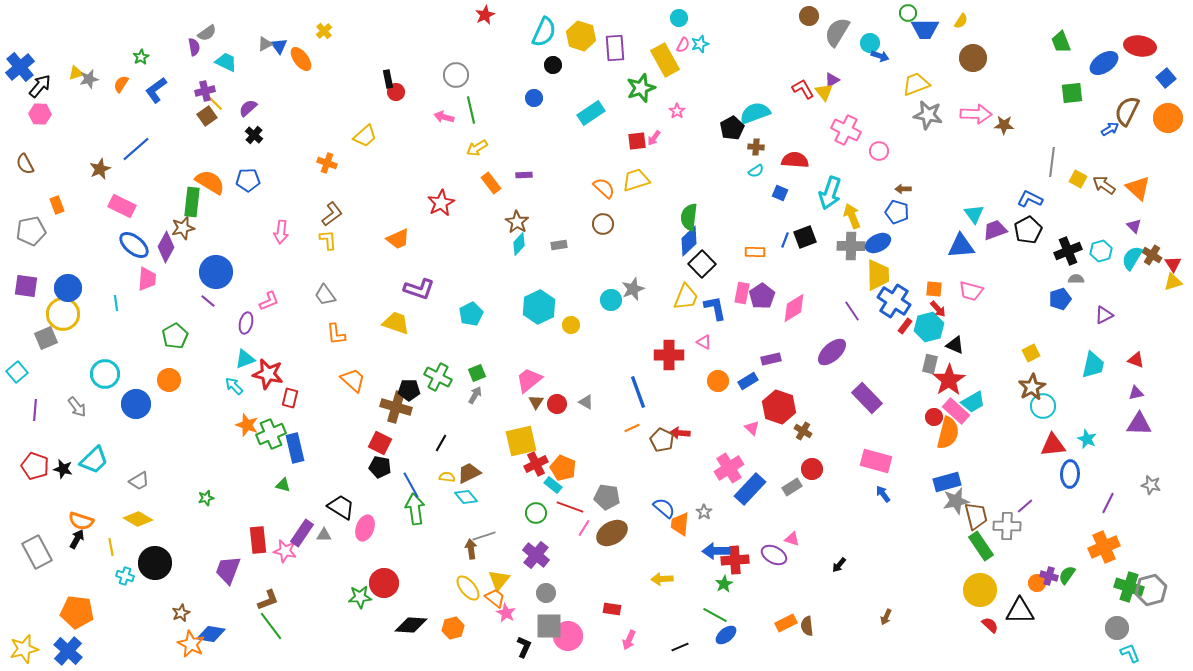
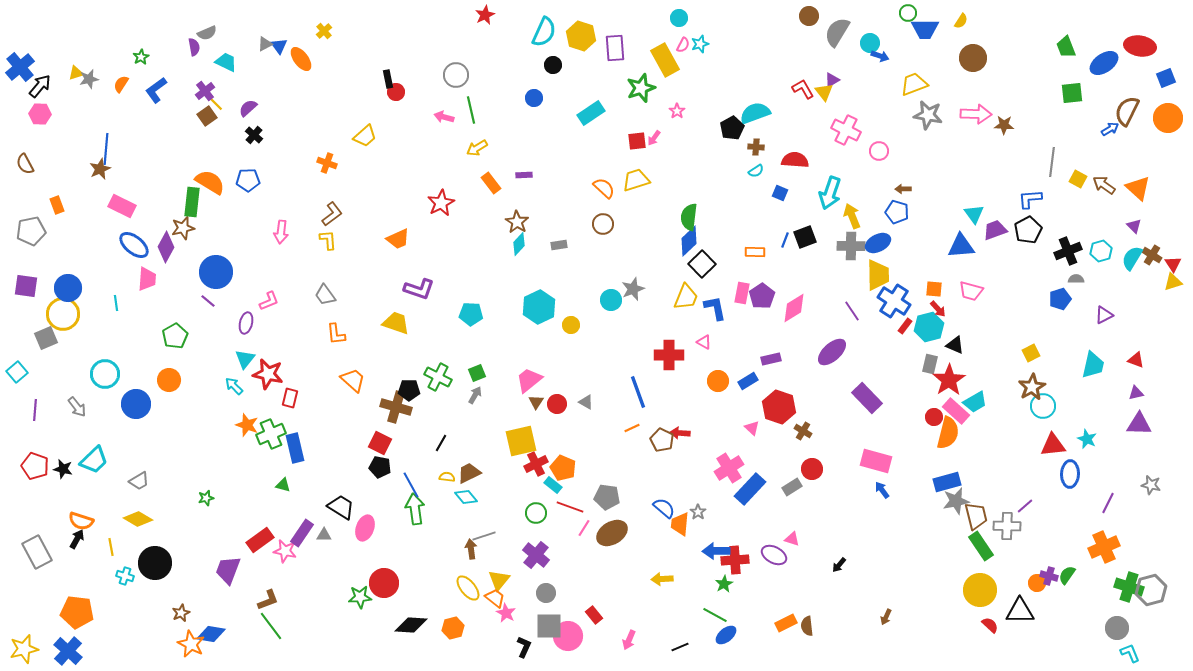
gray semicircle at (207, 33): rotated 12 degrees clockwise
green trapezoid at (1061, 42): moved 5 px right, 5 px down
blue square at (1166, 78): rotated 18 degrees clockwise
yellow trapezoid at (916, 84): moved 2 px left
purple cross at (205, 91): rotated 24 degrees counterclockwise
blue line at (136, 149): moved 30 px left; rotated 44 degrees counterclockwise
blue L-shape at (1030, 199): rotated 30 degrees counterclockwise
cyan pentagon at (471, 314): rotated 30 degrees clockwise
cyan triangle at (245, 359): rotated 30 degrees counterclockwise
cyan trapezoid at (973, 402): moved 2 px right
blue arrow at (883, 494): moved 1 px left, 4 px up
gray star at (704, 512): moved 6 px left
red rectangle at (258, 540): moved 2 px right; rotated 60 degrees clockwise
red rectangle at (612, 609): moved 18 px left, 6 px down; rotated 42 degrees clockwise
